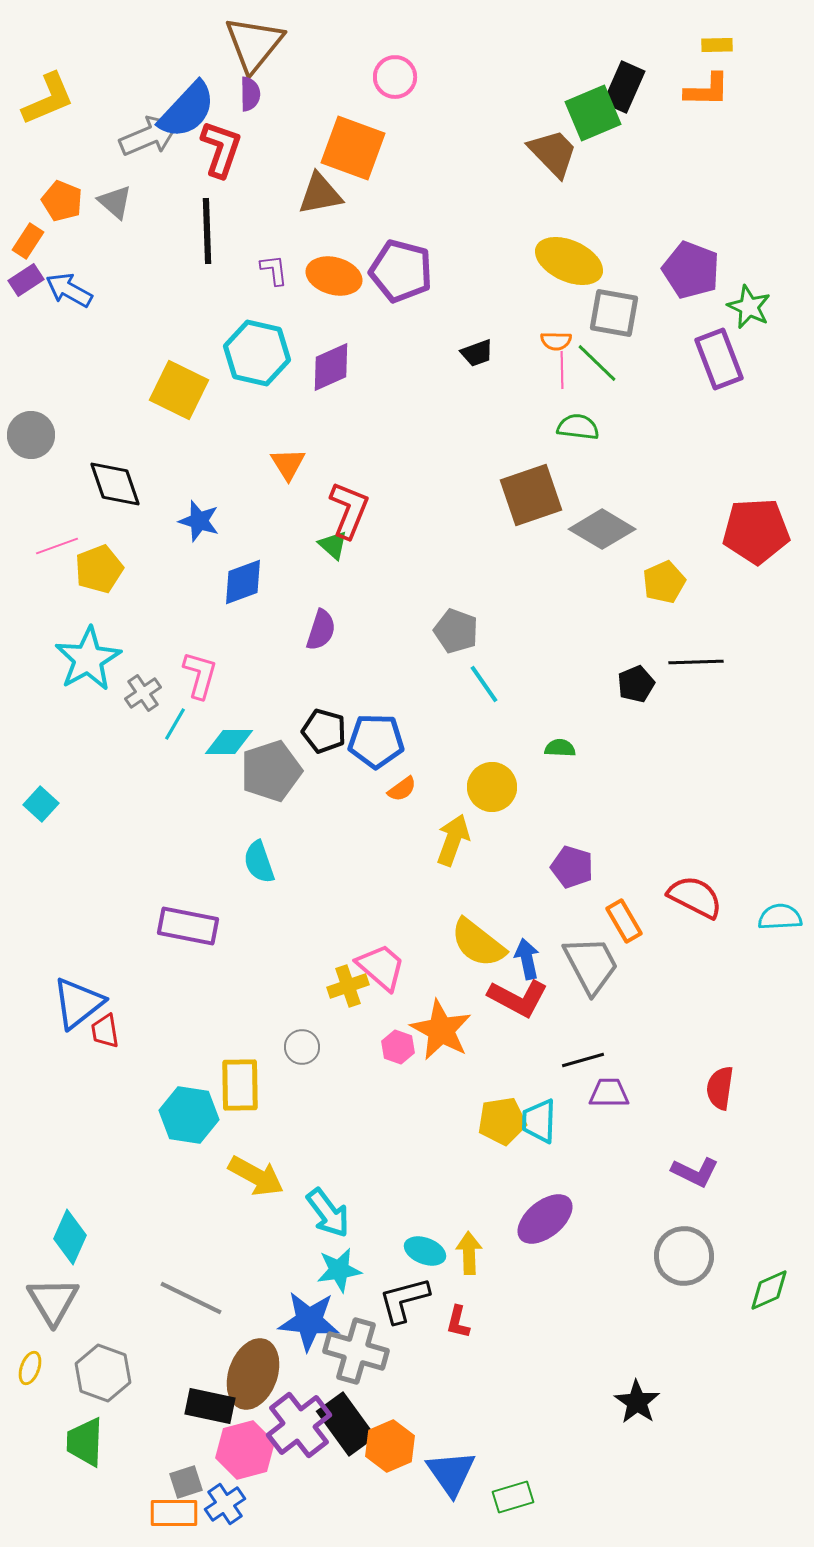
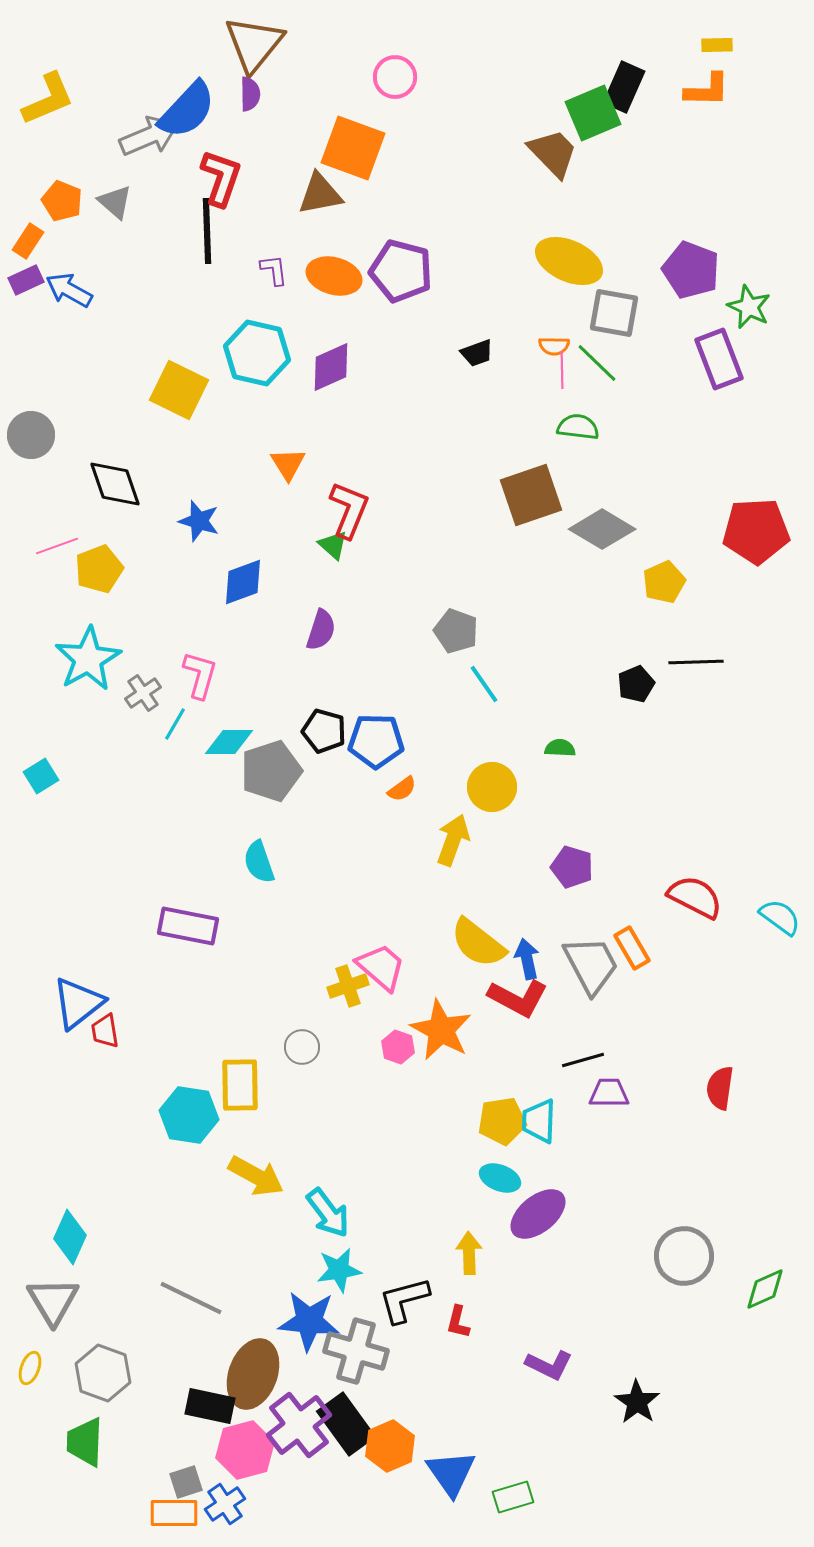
red L-shape at (221, 149): moved 29 px down
purple rectangle at (26, 280): rotated 8 degrees clockwise
orange semicircle at (556, 341): moved 2 px left, 5 px down
cyan square at (41, 804): moved 28 px up; rotated 16 degrees clockwise
cyan semicircle at (780, 917): rotated 39 degrees clockwise
orange rectangle at (624, 921): moved 8 px right, 27 px down
purple L-shape at (695, 1172): moved 146 px left, 193 px down
purple ellipse at (545, 1219): moved 7 px left, 5 px up
cyan ellipse at (425, 1251): moved 75 px right, 73 px up
green diamond at (769, 1290): moved 4 px left, 1 px up
